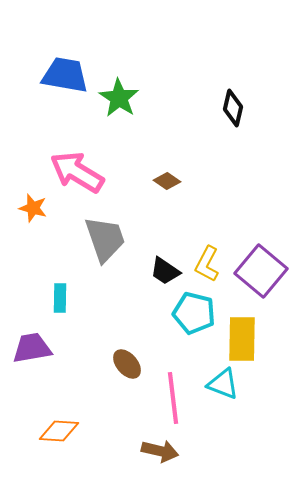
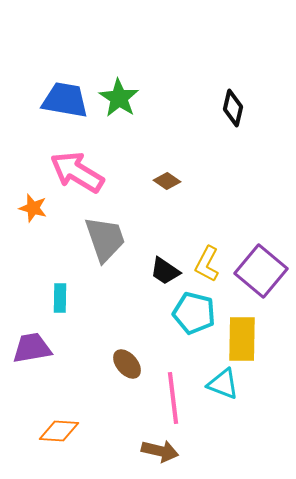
blue trapezoid: moved 25 px down
